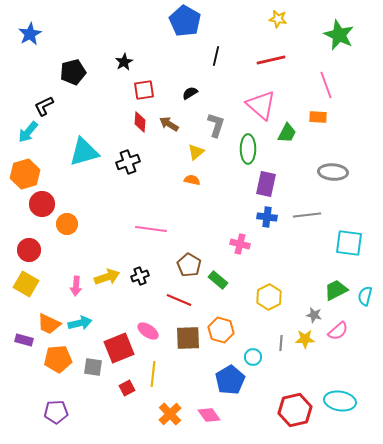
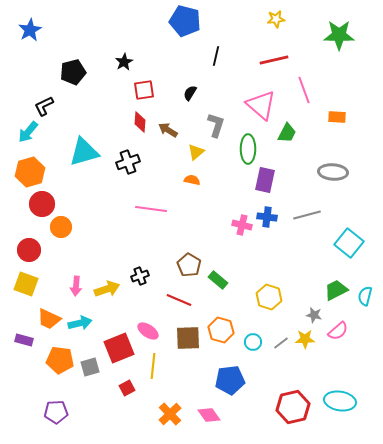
yellow star at (278, 19): moved 2 px left; rotated 18 degrees counterclockwise
blue pentagon at (185, 21): rotated 16 degrees counterclockwise
blue star at (30, 34): moved 4 px up
green star at (339, 35): rotated 24 degrees counterclockwise
red line at (271, 60): moved 3 px right
pink line at (326, 85): moved 22 px left, 5 px down
black semicircle at (190, 93): rotated 28 degrees counterclockwise
orange rectangle at (318, 117): moved 19 px right
brown arrow at (169, 124): moved 1 px left, 6 px down
orange hexagon at (25, 174): moved 5 px right, 2 px up
purple rectangle at (266, 184): moved 1 px left, 4 px up
gray line at (307, 215): rotated 8 degrees counterclockwise
orange circle at (67, 224): moved 6 px left, 3 px down
pink line at (151, 229): moved 20 px up
cyan square at (349, 243): rotated 32 degrees clockwise
pink cross at (240, 244): moved 2 px right, 19 px up
yellow arrow at (107, 277): moved 12 px down
yellow square at (26, 284): rotated 10 degrees counterclockwise
yellow hexagon at (269, 297): rotated 15 degrees counterclockwise
orange trapezoid at (49, 324): moved 5 px up
gray line at (281, 343): rotated 49 degrees clockwise
cyan circle at (253, 357): moved 15 px up
orange pentagon at (58, 359): moved 2 px right, 1 px down; rotated 12 degrees clockwise
gray square at (93, 367): moved 3 px left; rotated 24 degrees counterclockwise
yellow line at (153, 374): moved 8 px up
blue pentagon at (230, 380): rotated 24 degrees clockwise
red hexagon at (295, 410): moved 2 px left, 3 px up
